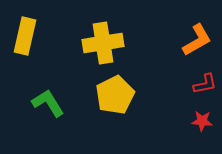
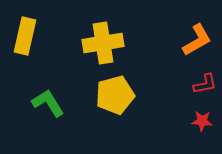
yellow pentagon: rotated 12 degrees clockwise
